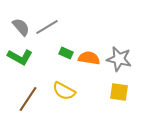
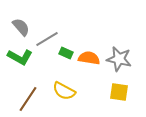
gray line: moved 12 px down
